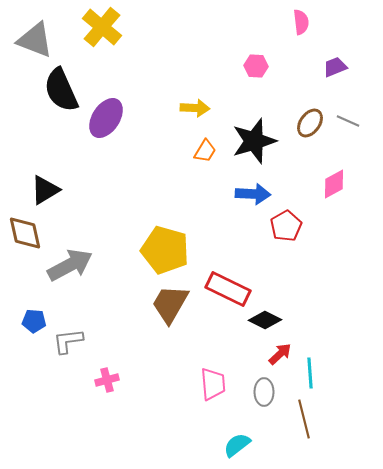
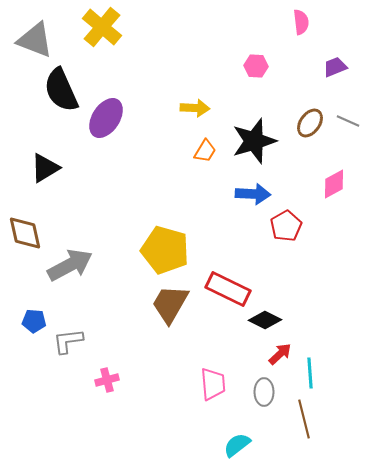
black triangle: moved 22 px up
